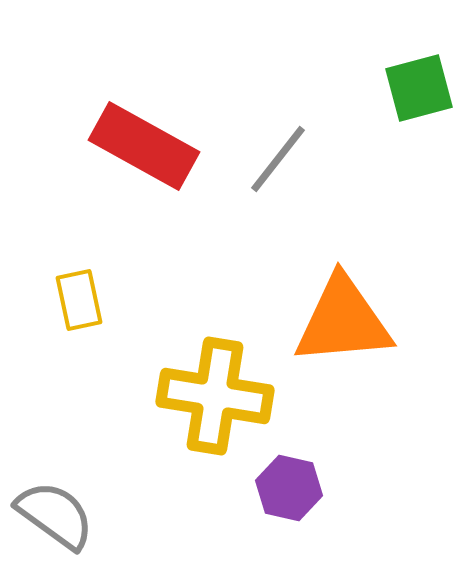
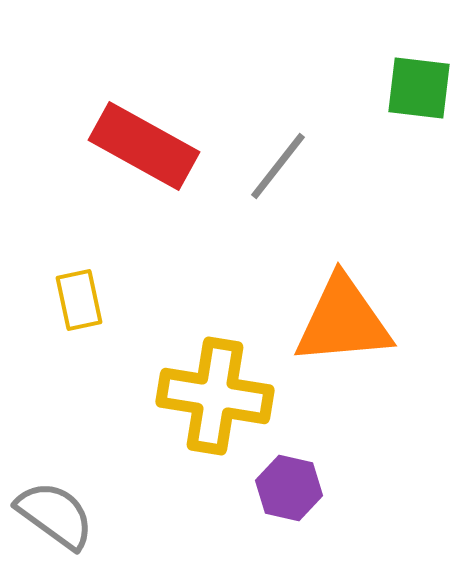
green square: rotated 22 degrees clockwise
gray line: moved 7 px down
